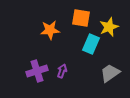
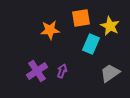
orange square: rotated 18 degrees counterclockwise
yellow star: moved 1 px right, 1 px up; rotated 24 degrees counterclockwise
purple cross: rotated 15 degrees counterclockwise
